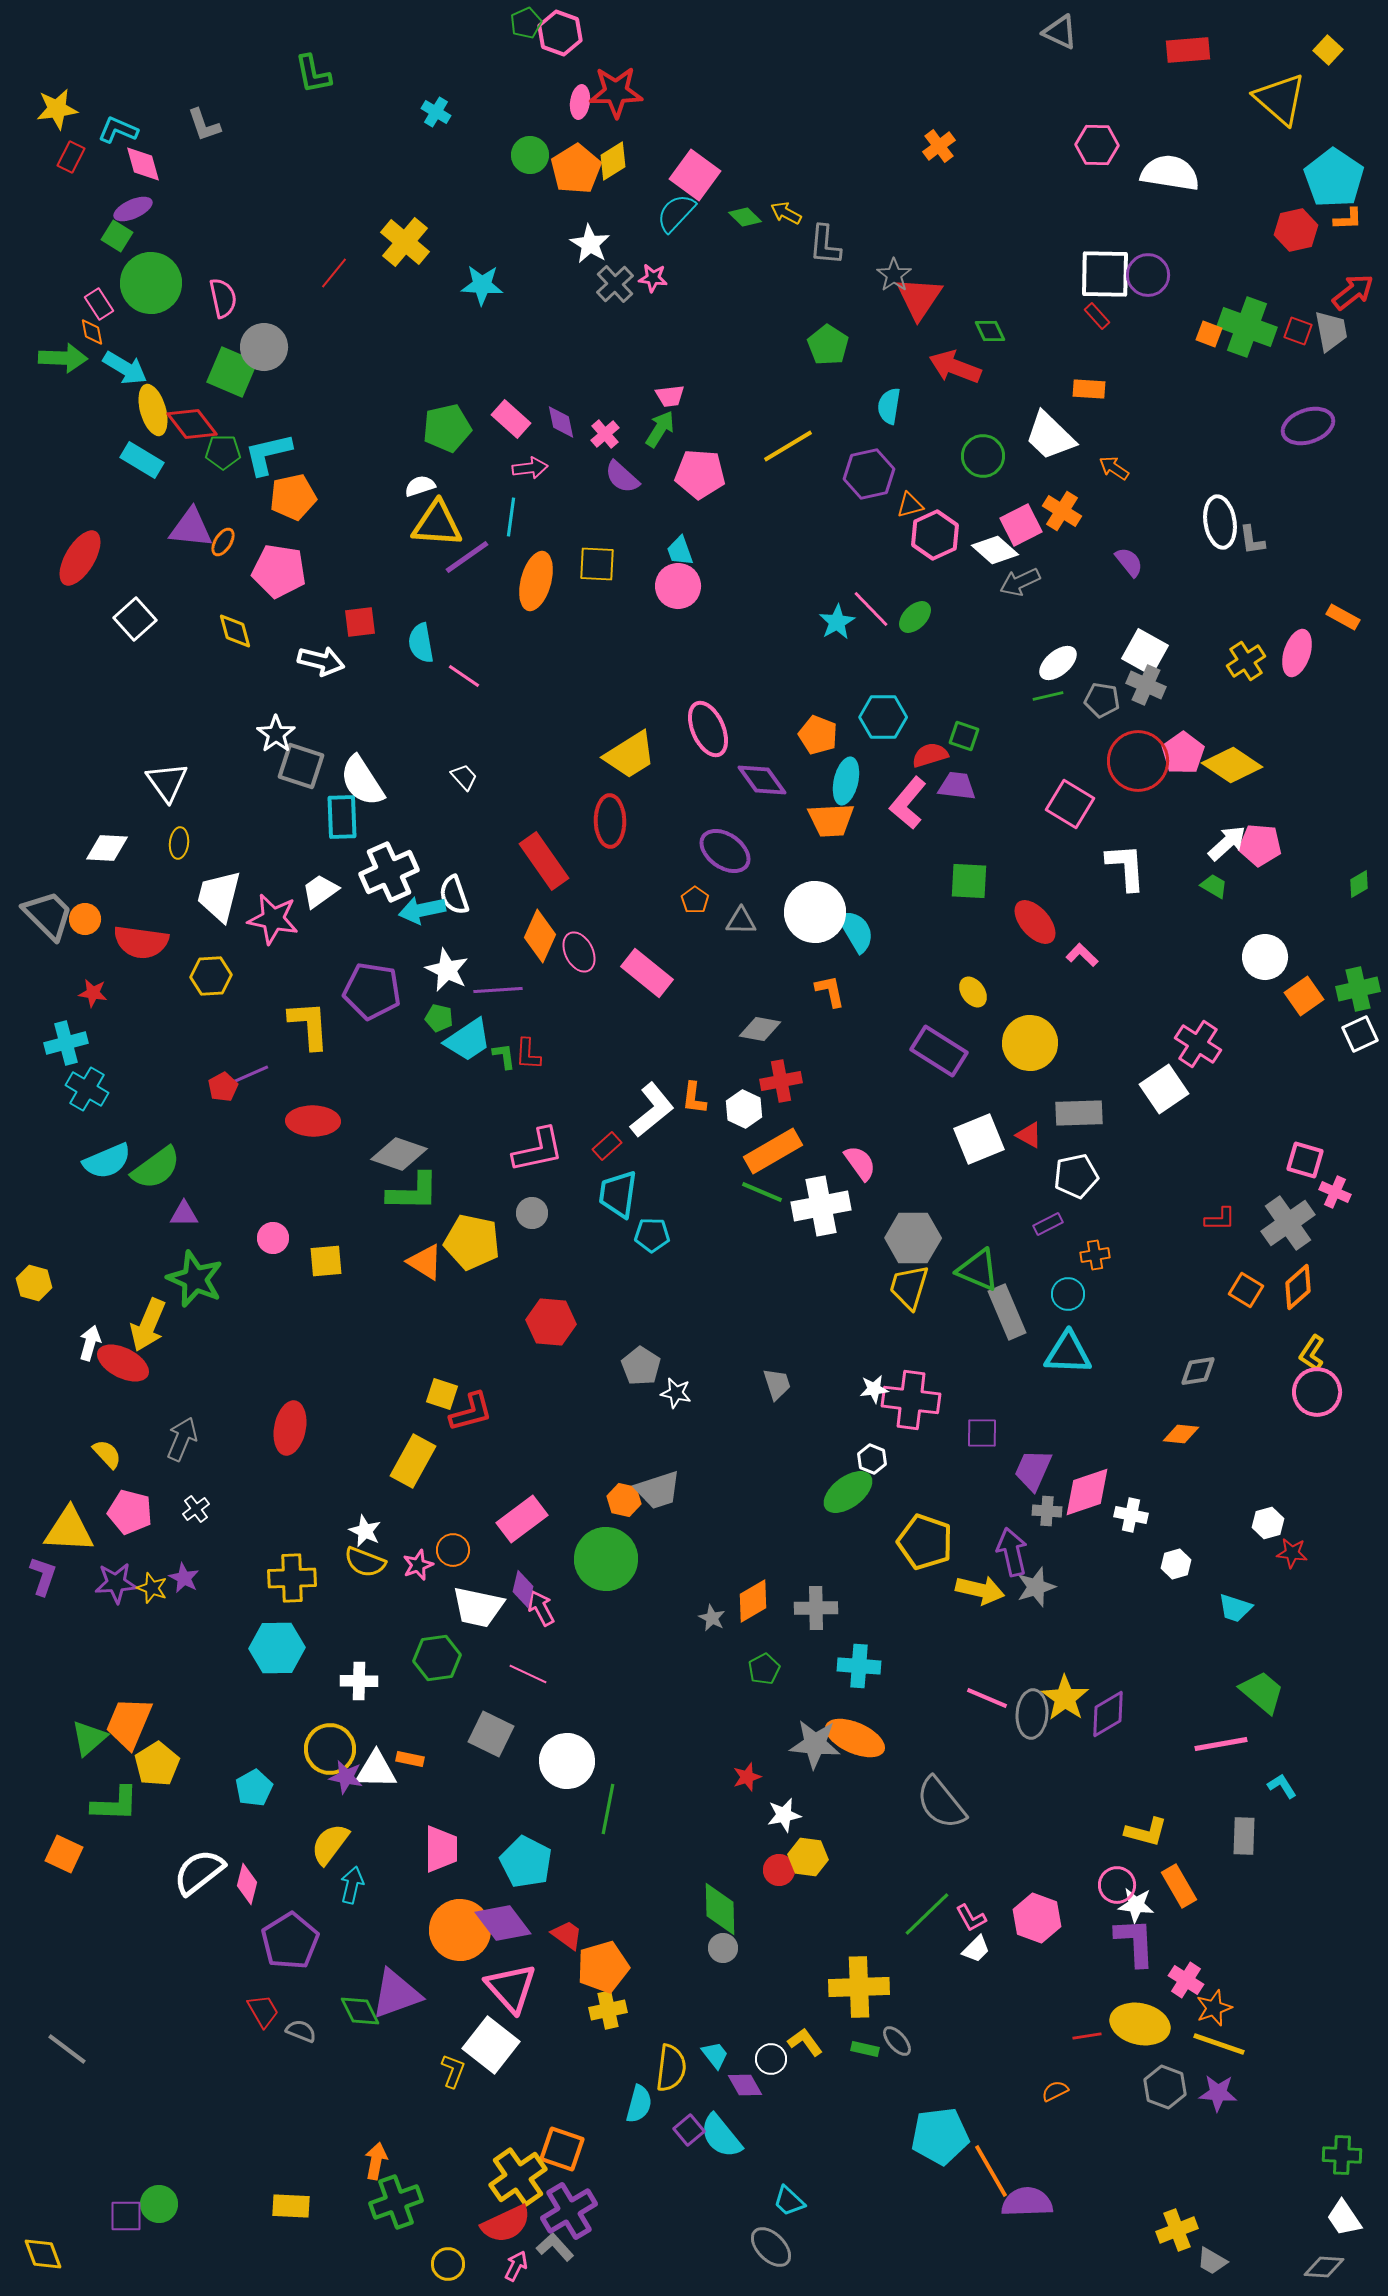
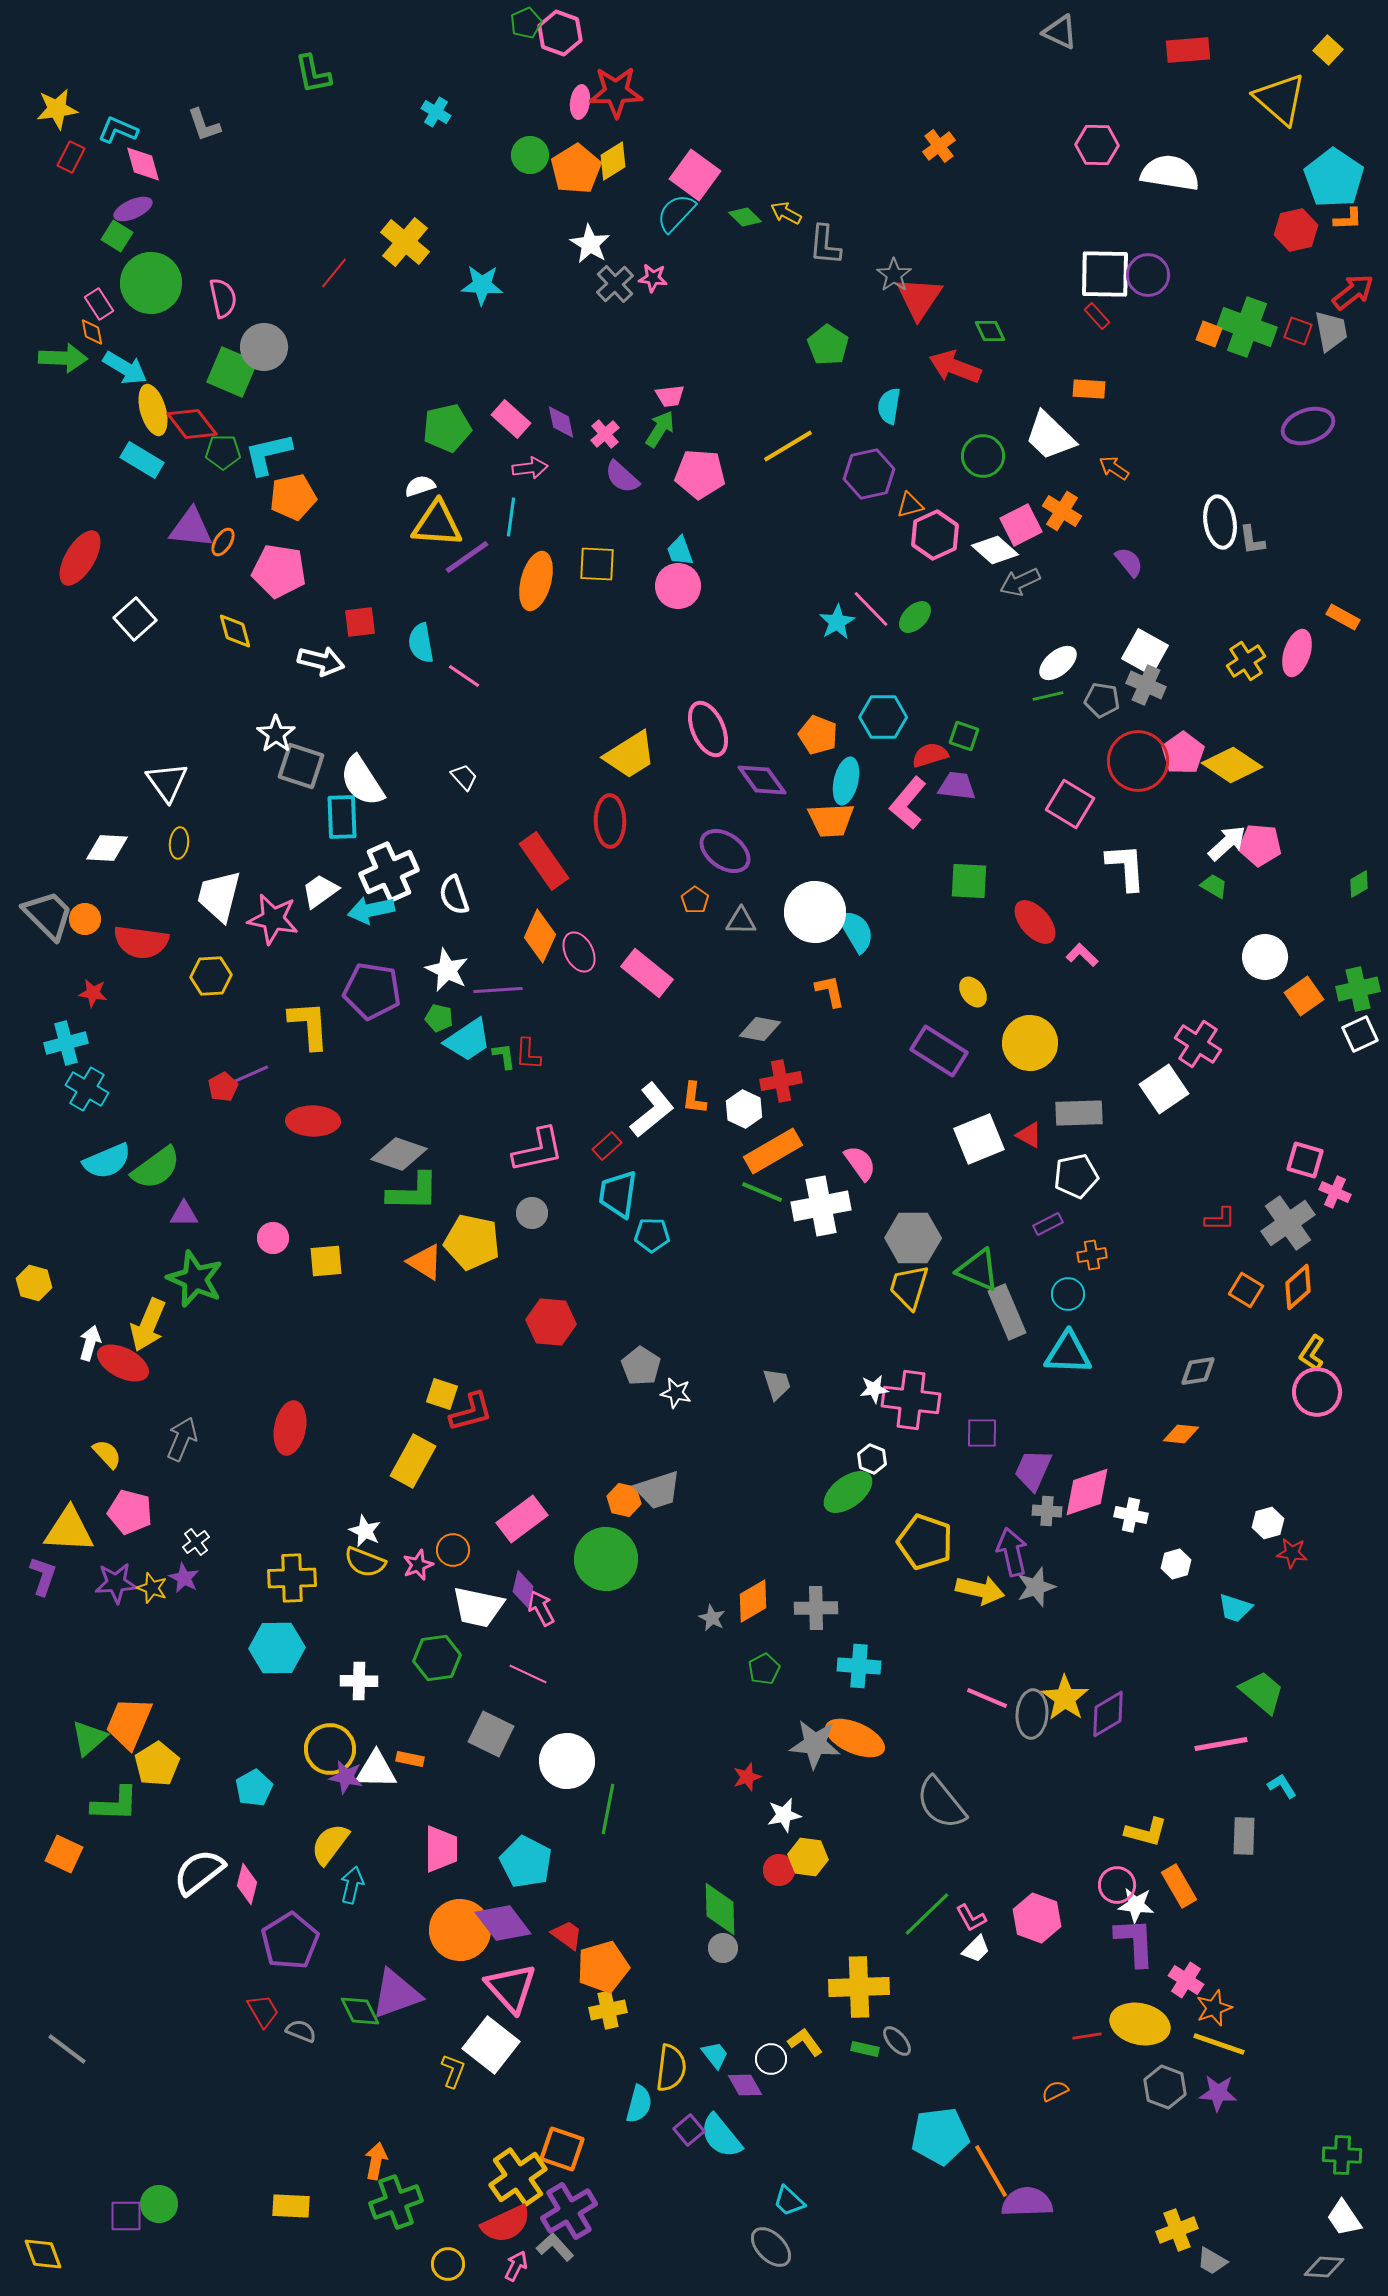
cyan arrow at (422, 910): moved 51 px left
orange cross at (1095, 1255): moved 3 px left
white cross at (196, 1509): moved 33 px down
